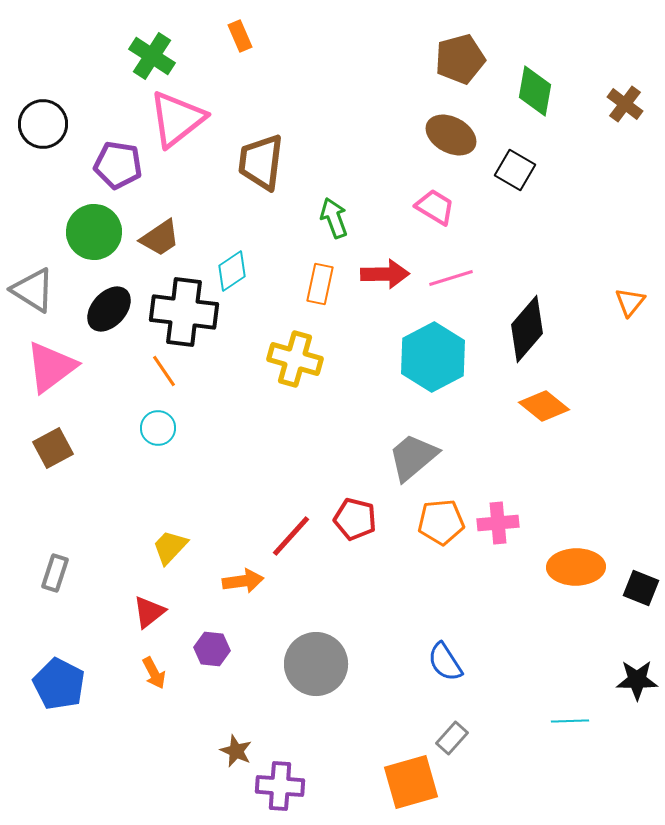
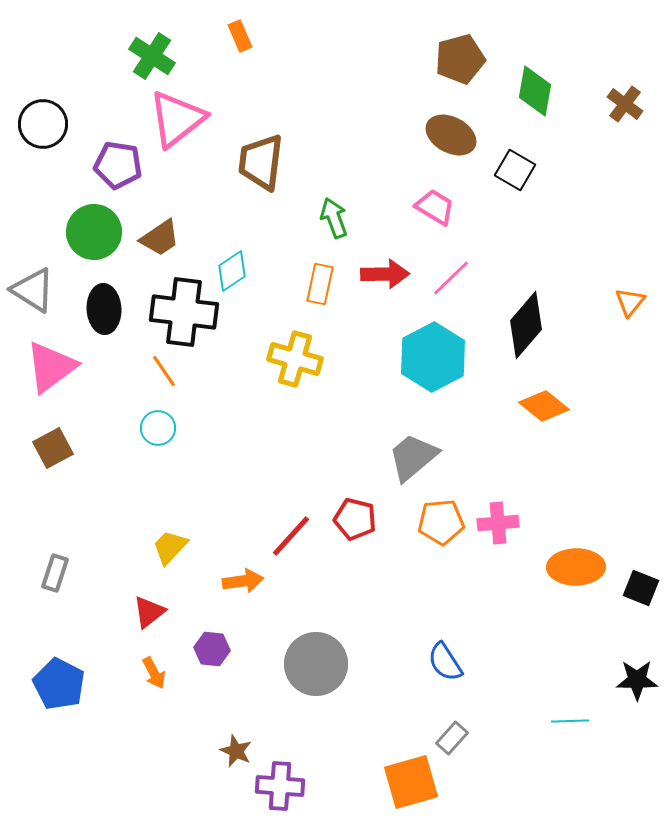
pink line at (451, 278): rotated 27 degrees counterclockwise
black ellipse at (109, 309): moved 5 px left; rotated 45 degrees counterclockwise
black diamond at (527, 329): moved 1 px left, 4 px up
